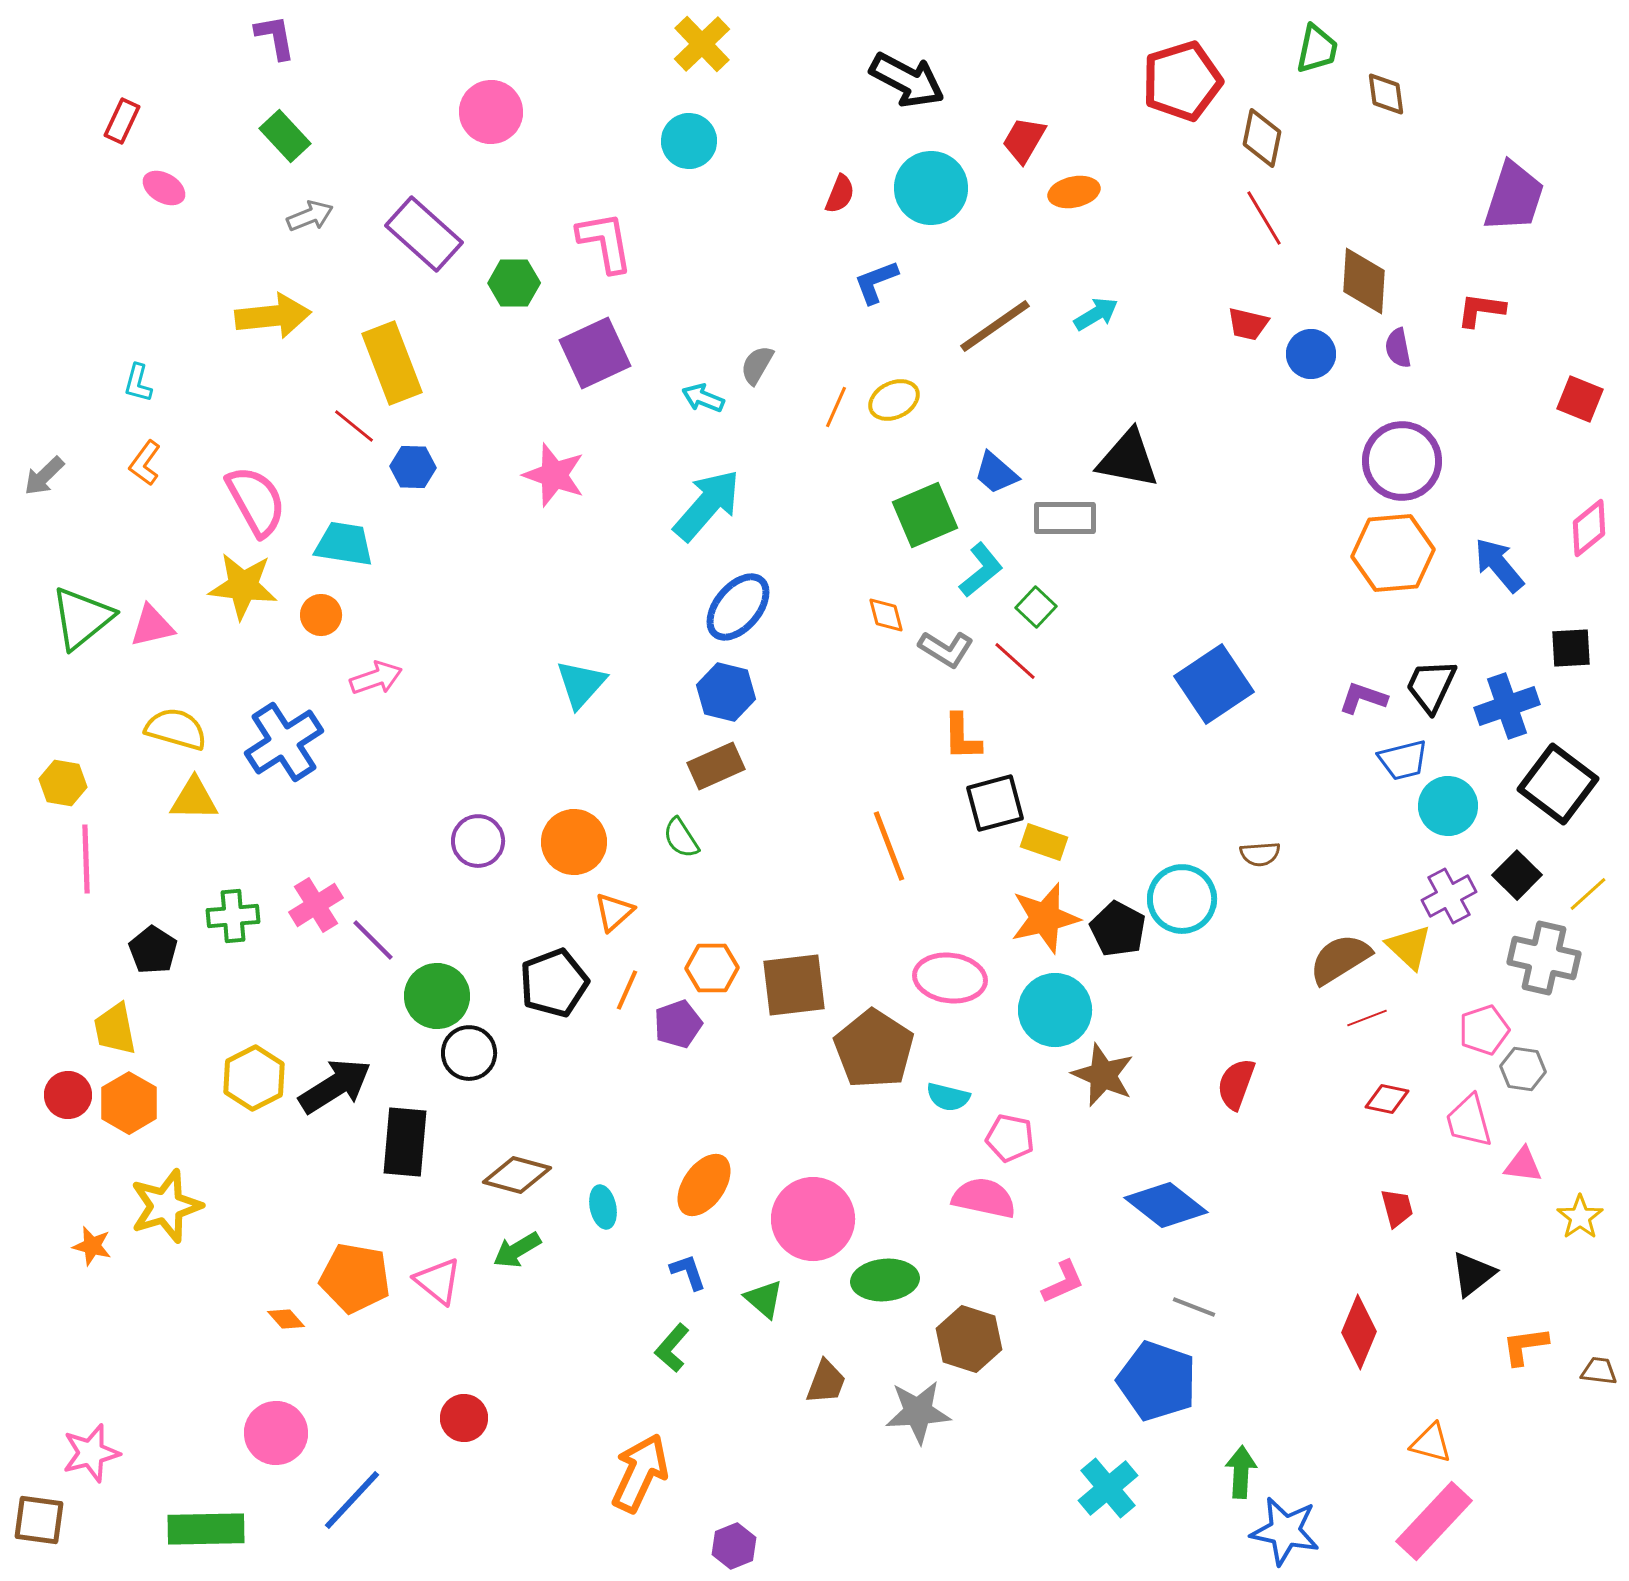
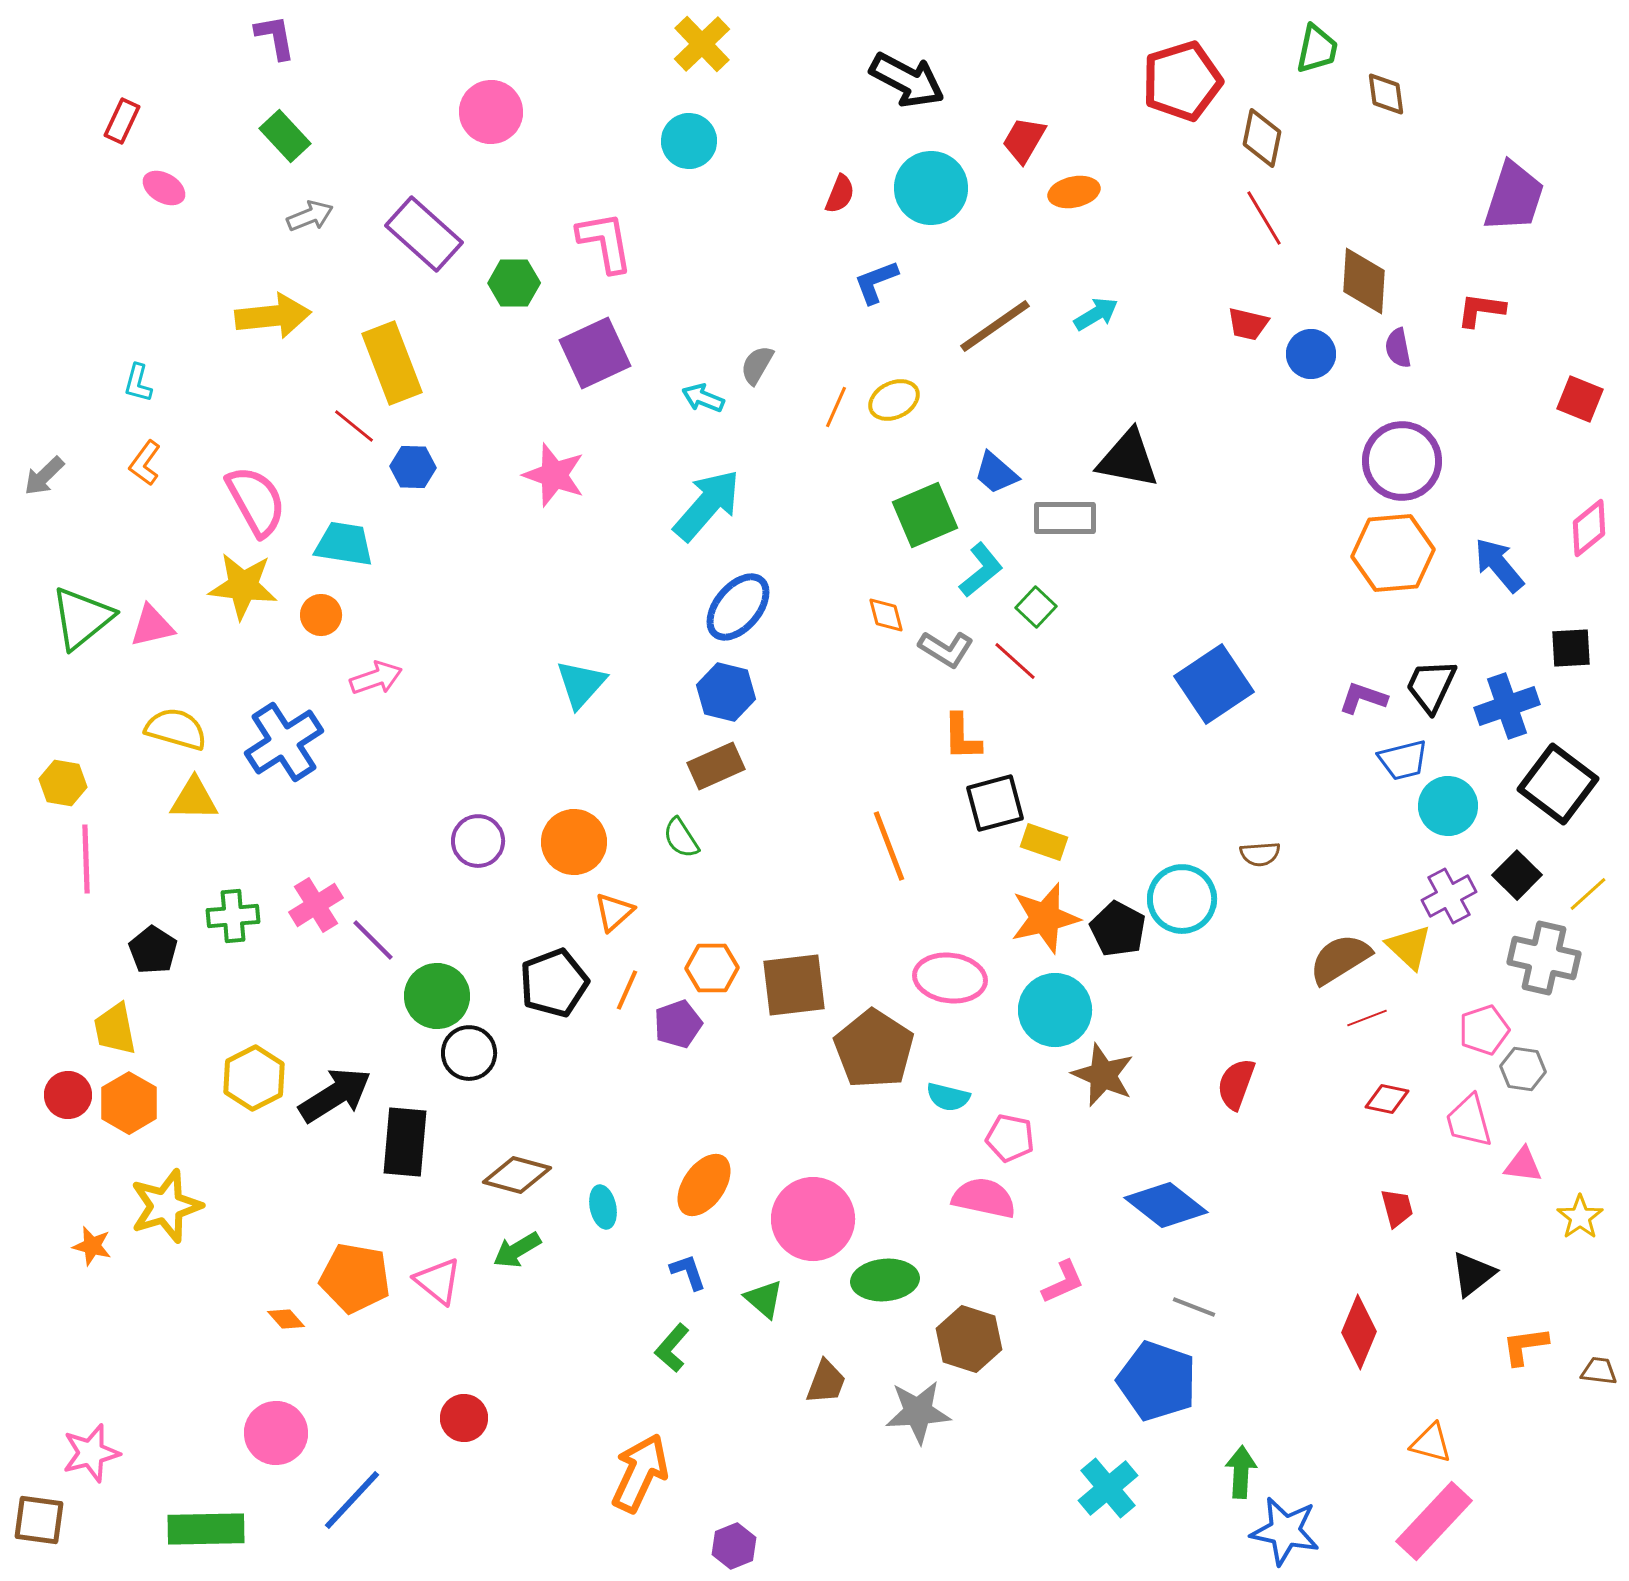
black arrow at (335, 1086): moved 9 px down
